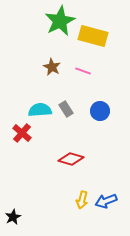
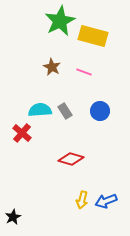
pink line: moved 1 px right, 1 px down
gray rectangle: moved 1 px left, 2 px down
